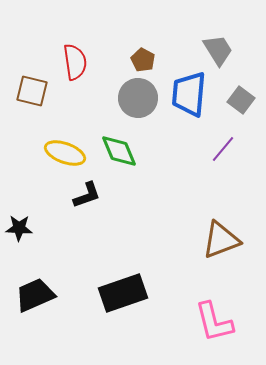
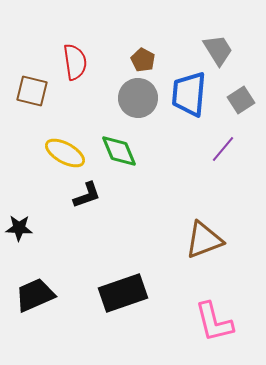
gray square: rotated 20 degrees clockwise
yellow ellipse: rotated 9 degrees clockwise
brown triangle: moved 17 px left
